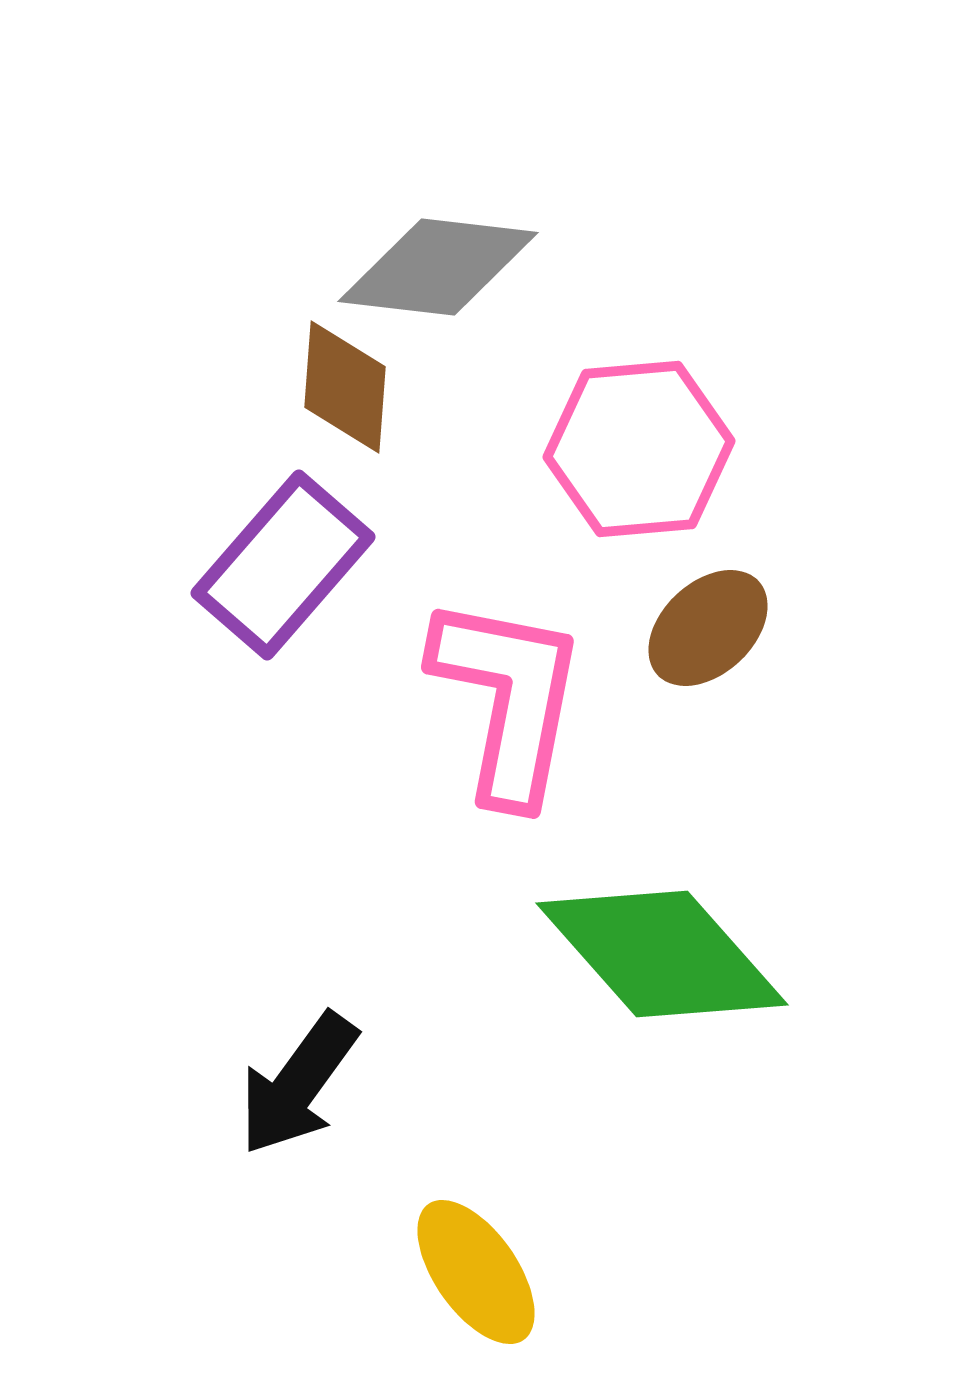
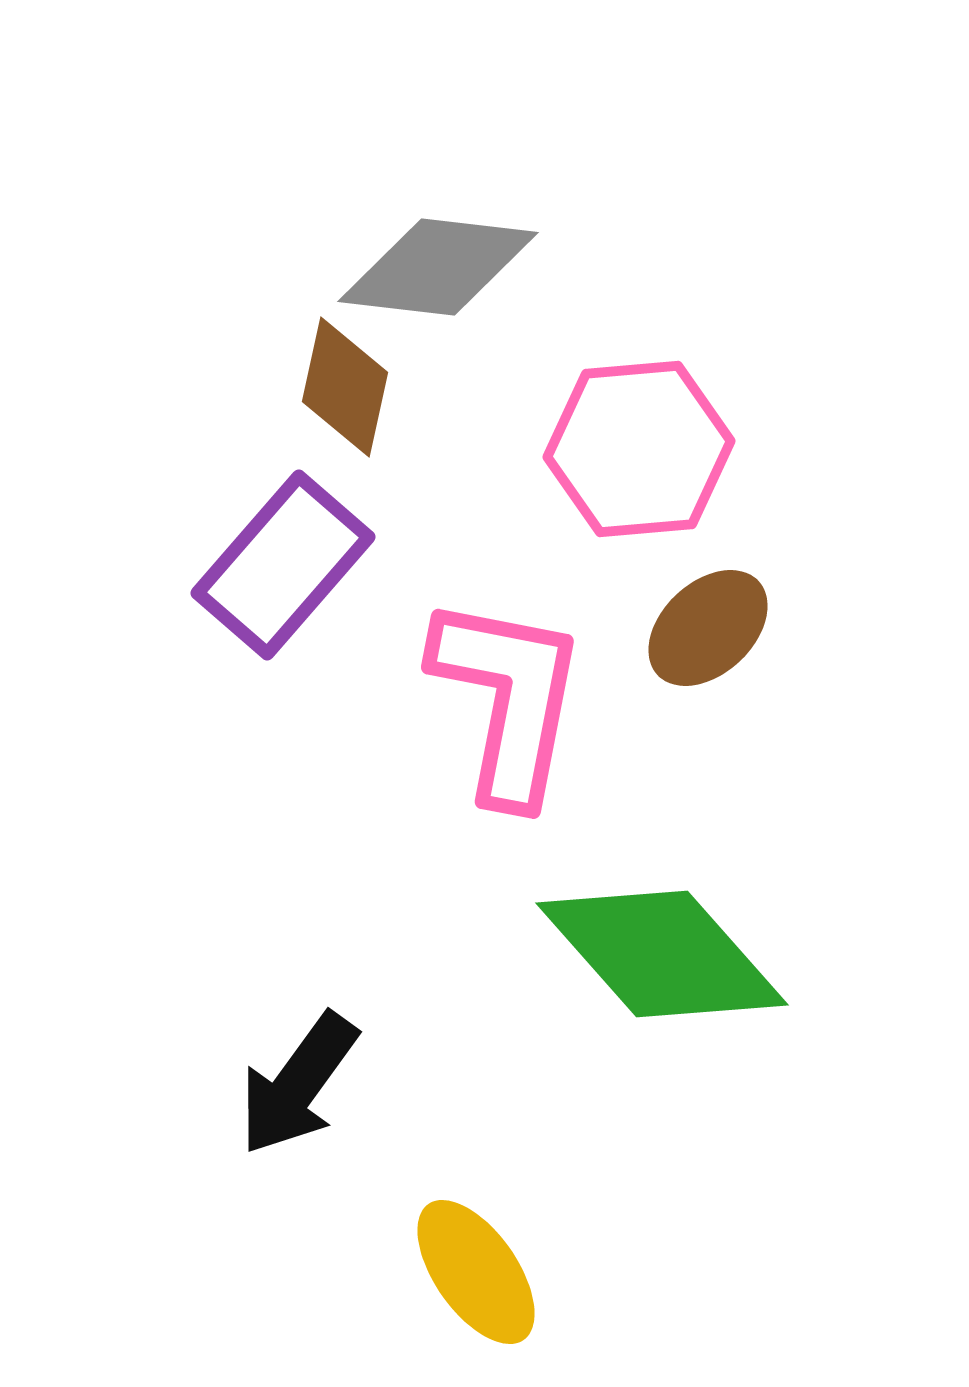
brown diamond: rotated 8 degrees clockwise
